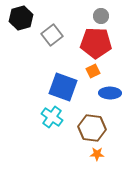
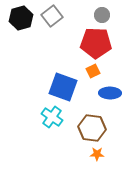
gray circle: moved 1 px right, 1 px up
gray square: moved 19 px up
